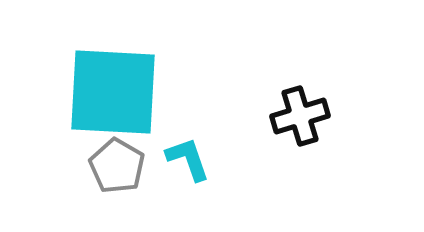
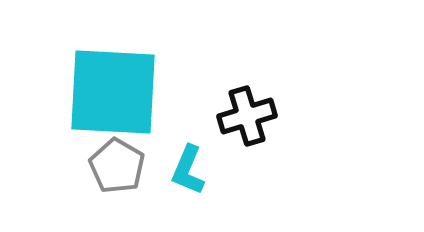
black cross: moved 53 px left
cyan L-shape: moved 11 px down; rotated 138 degrees counterclockwise
